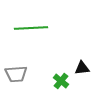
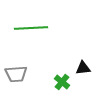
black triangle: moved 1 px right
green cross: moved 1 px right, 1 px down
